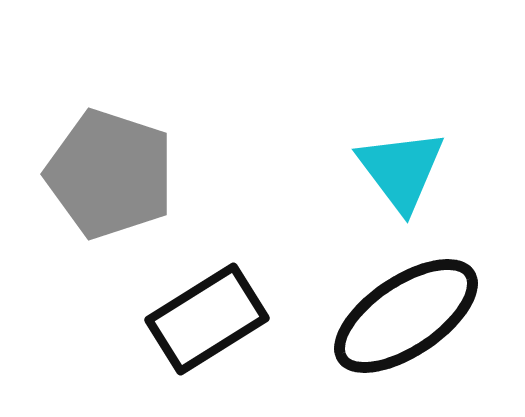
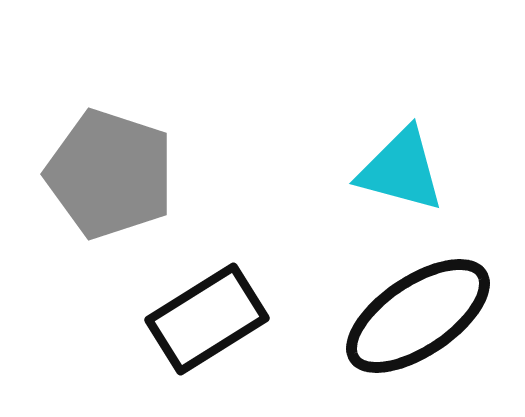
cyan triangle: rotated 38 degrees counterclockwise
black ellipse: moved 12 px right
